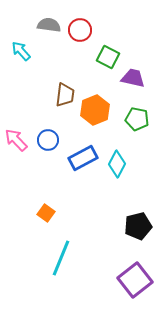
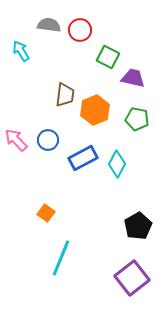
cyan arrow: rotated 10 degrees clockwise
black pentagon: rotated 16 degrees counterclockwise
purple square: moved 3 px left, 2 px up
